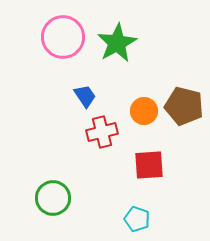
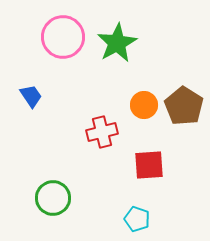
blue trapezoid: moved 54 px left
brown pentagon: rotated 18 degrees clockwise
orange circle: moved 6 px up
